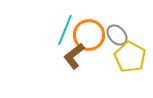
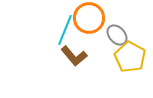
orange circle: moved 17 px up
brown L-shape: rotated 92 degrees counterclockwise
